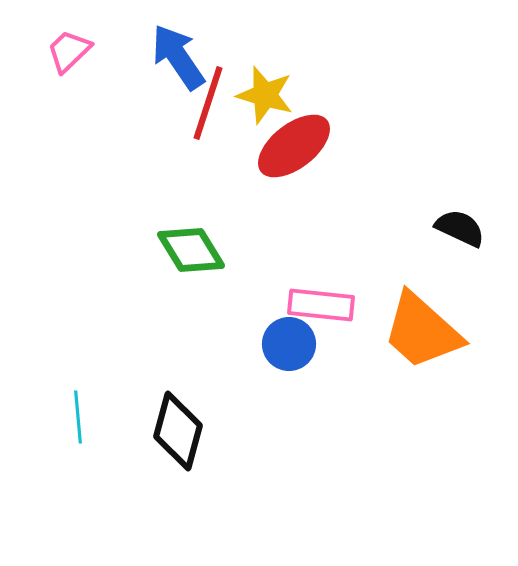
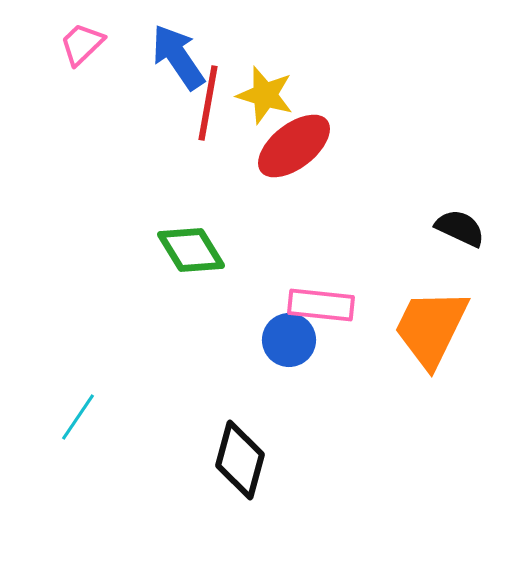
pink trapezoid: moved 13 px right, 7 px up
red line: rotated 8 degrees counterclockwise
orange trapezoid: moved 9 px right, 3 px up; rotated 74 degrees clockwise
blue circle: moved 4 px up
cyan line: rotated 39 degrees clockwise
black diamond: moved 62 px right, 29 px down
